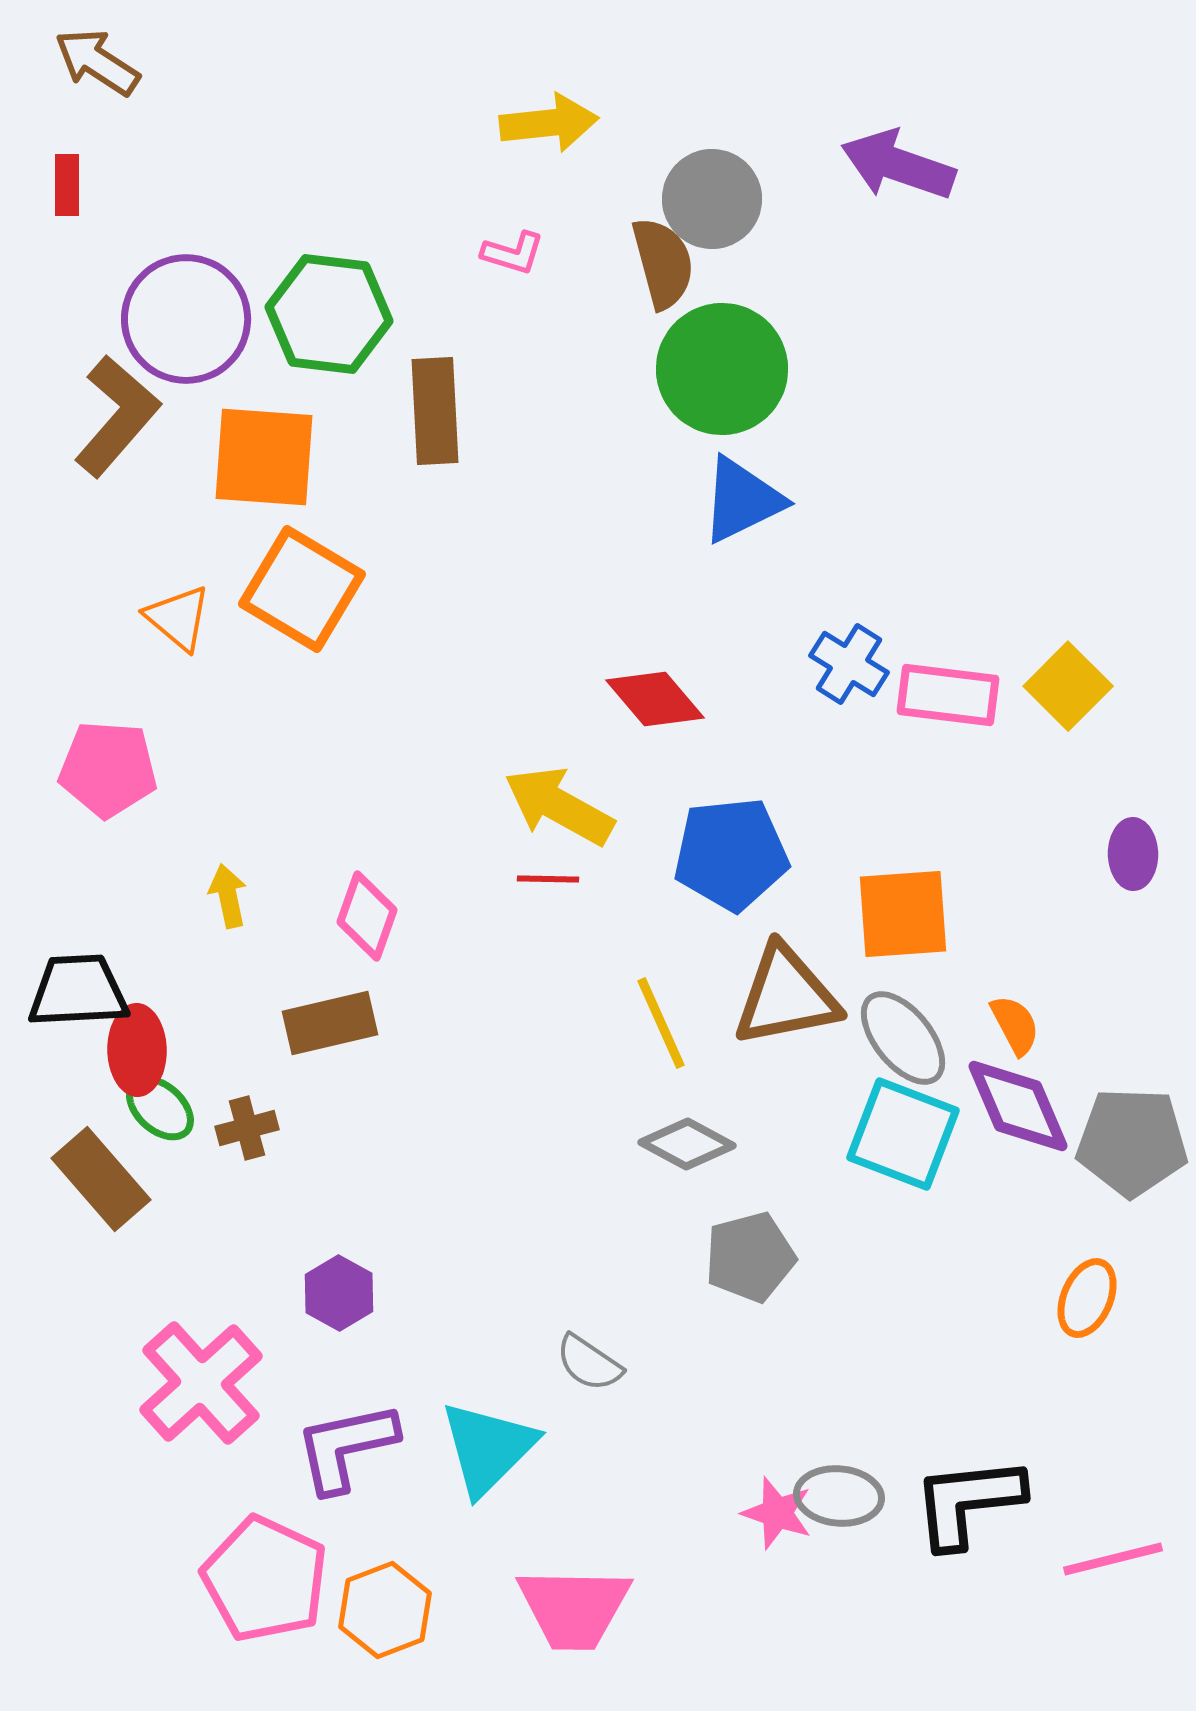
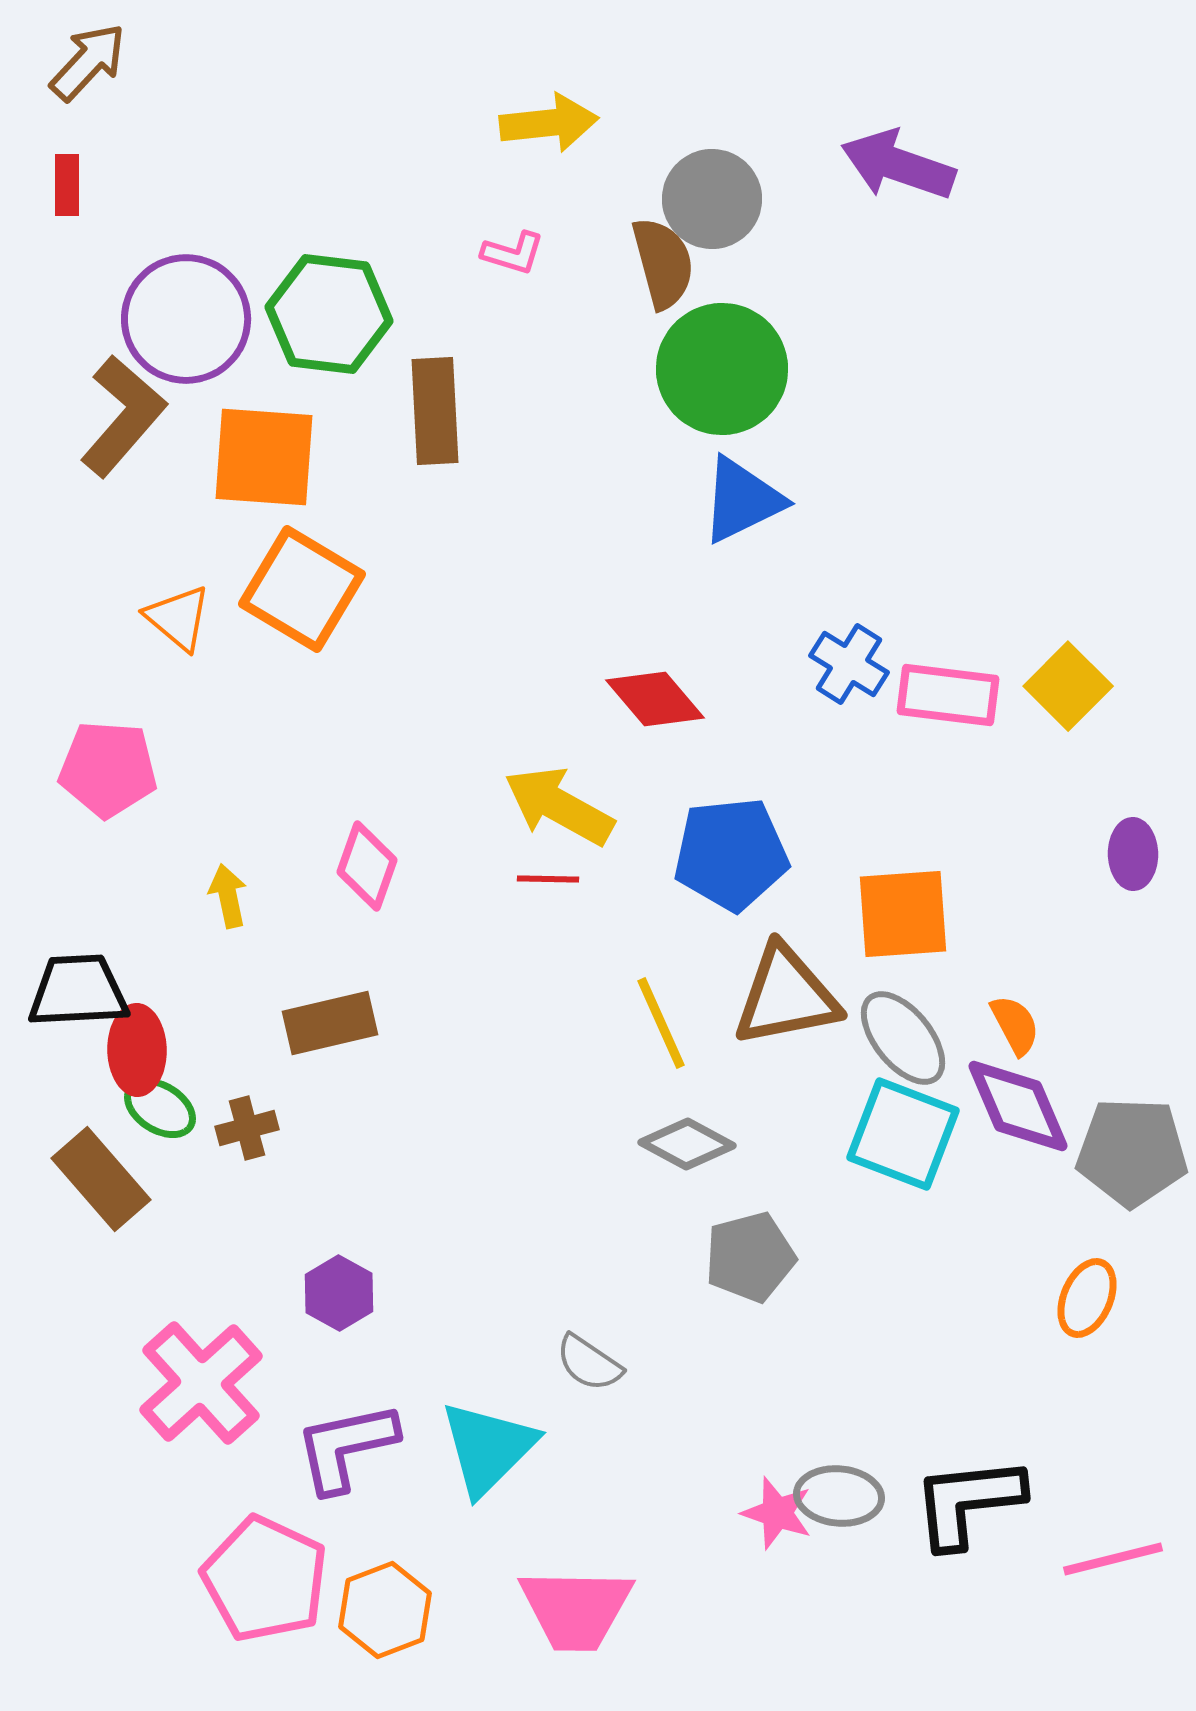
brown arrow at (97, 62): moved 9 px left; rotated 100 degrees clockwise
brown L-shape at (117, 416): moved 6 px right
pink diamond at (367, 916): moved 50 px up
green ellipse at (160, 1108): rotated 10 degrees counterclockwise
gray pentagon at (1132, 1142): moved 10 px down
pink trapezoid at (574, 1608): moved 2 px right, 1 px down
